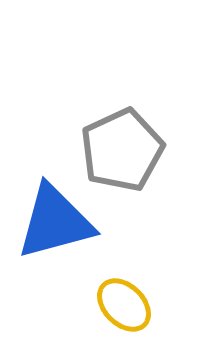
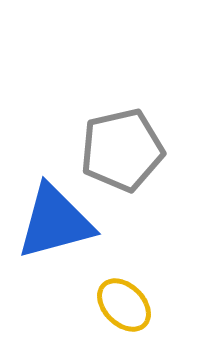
gray pentagon: rotated 12 degrees clockwise
